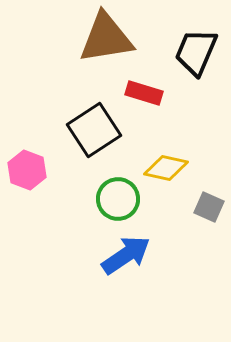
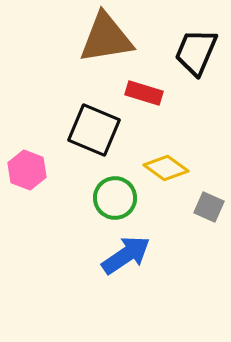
black square: rotated 34 degrees counterclockwise
yellow diamond: rotated 24 degrees clockwise
green circle: moved 3 px left, 1 px up
